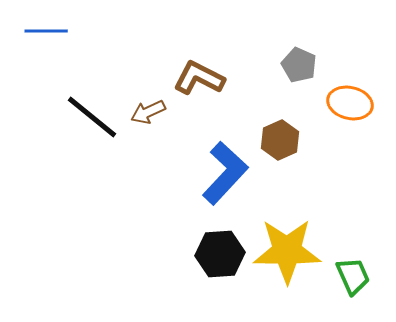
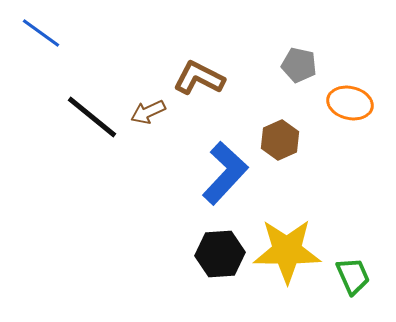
blue line: moved 5 px left, 2 px down; rotated 36 degrees clockwise
gray pentagon: rotated 12 degrees counterclockwise
